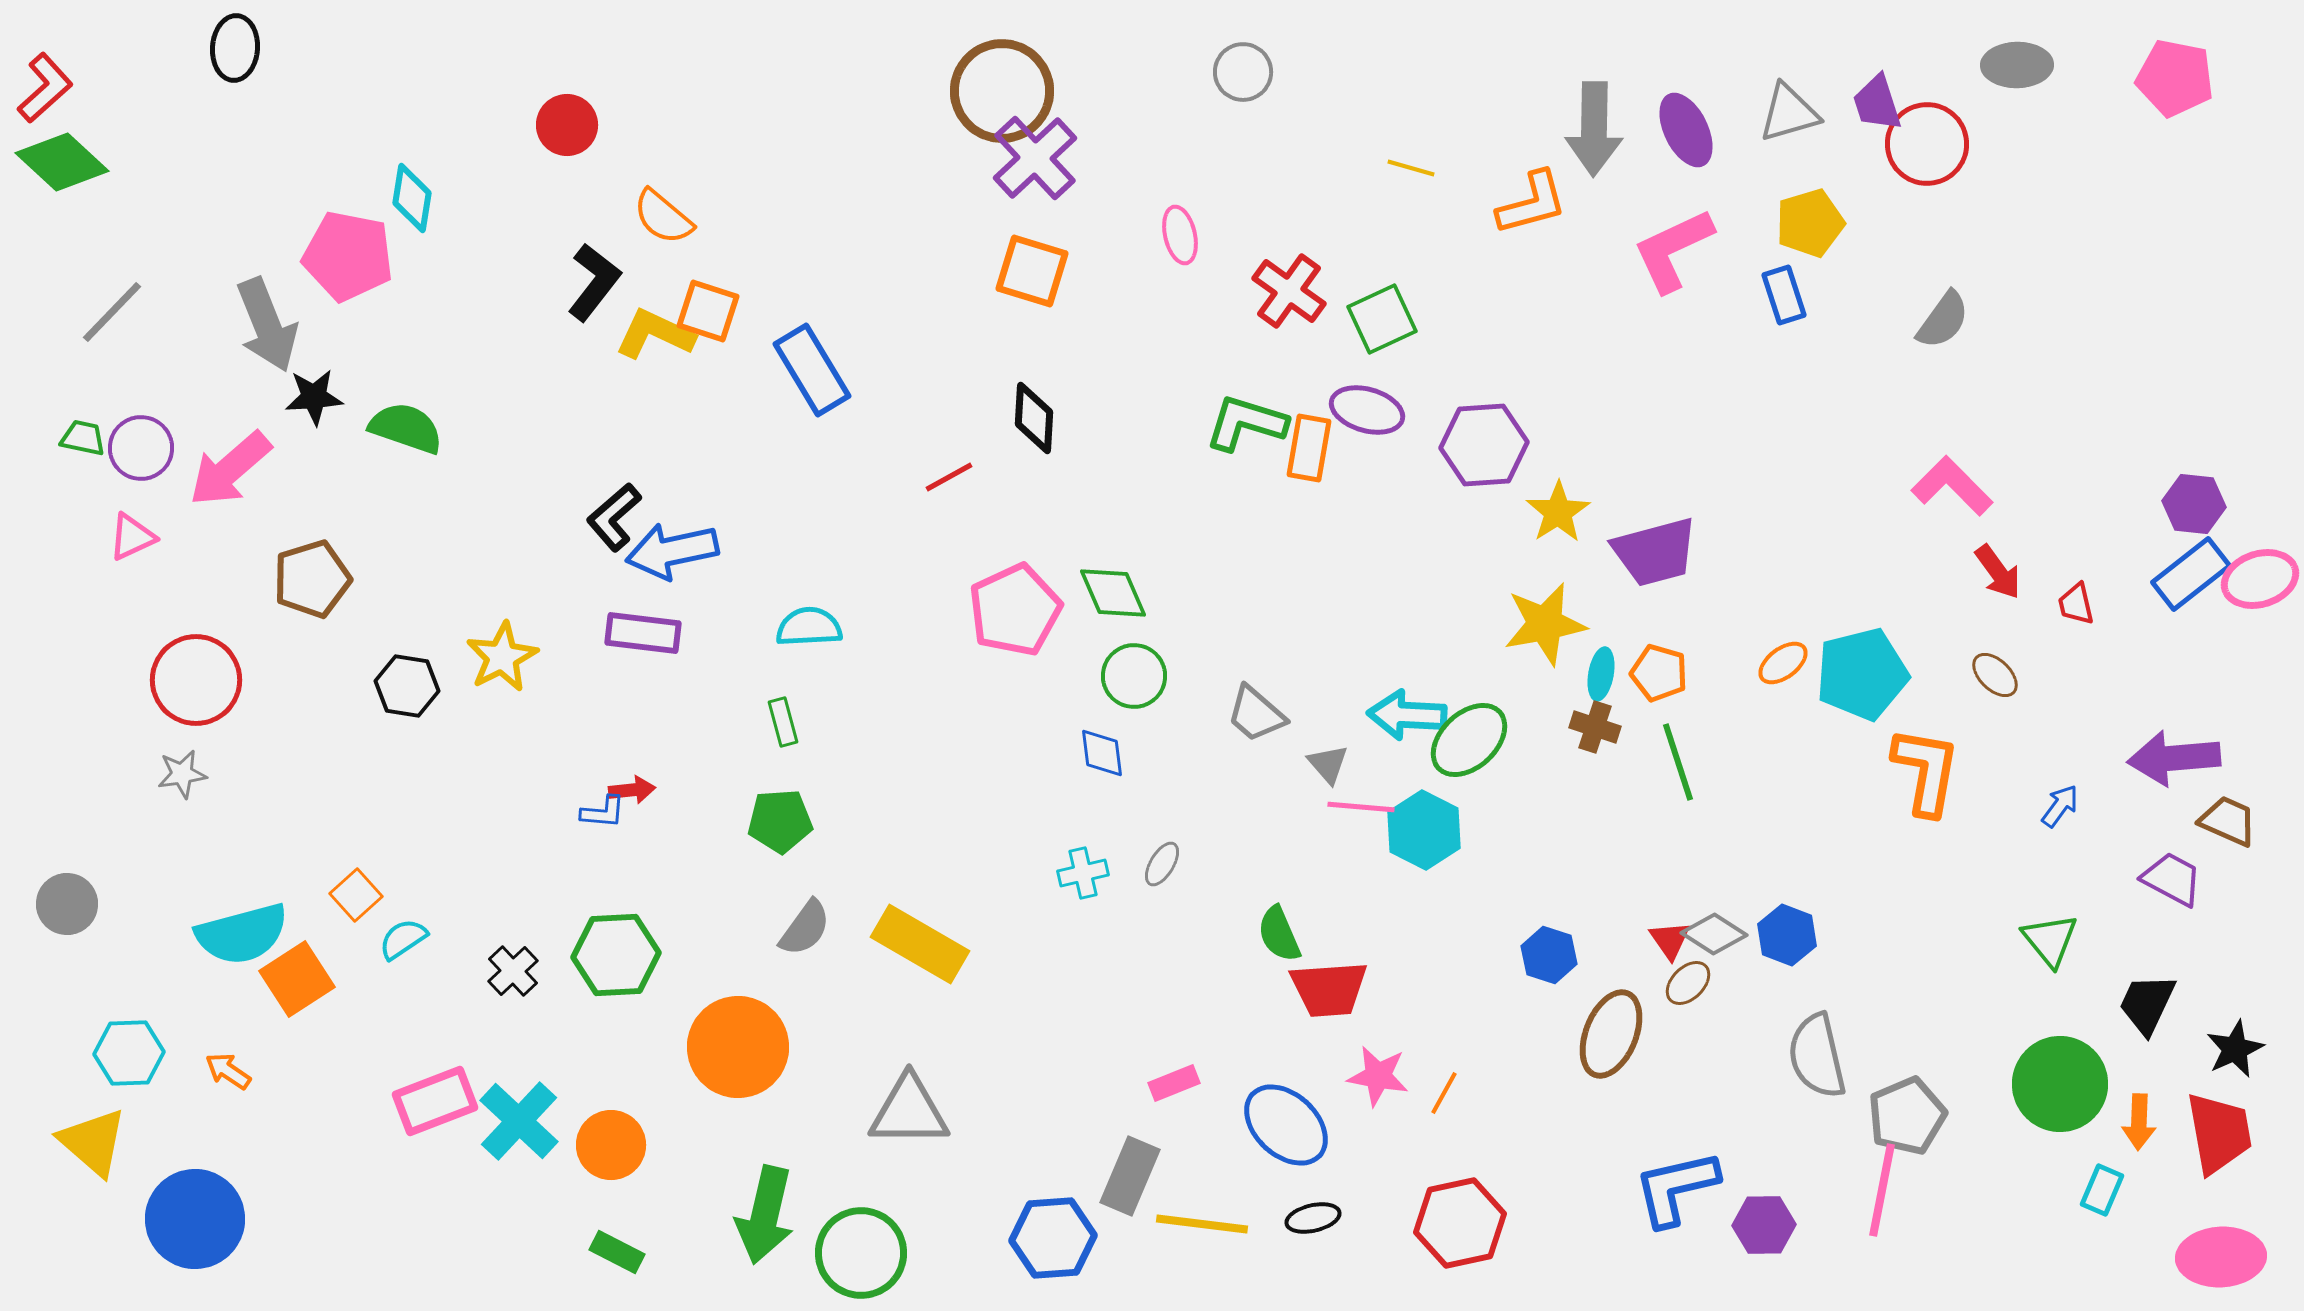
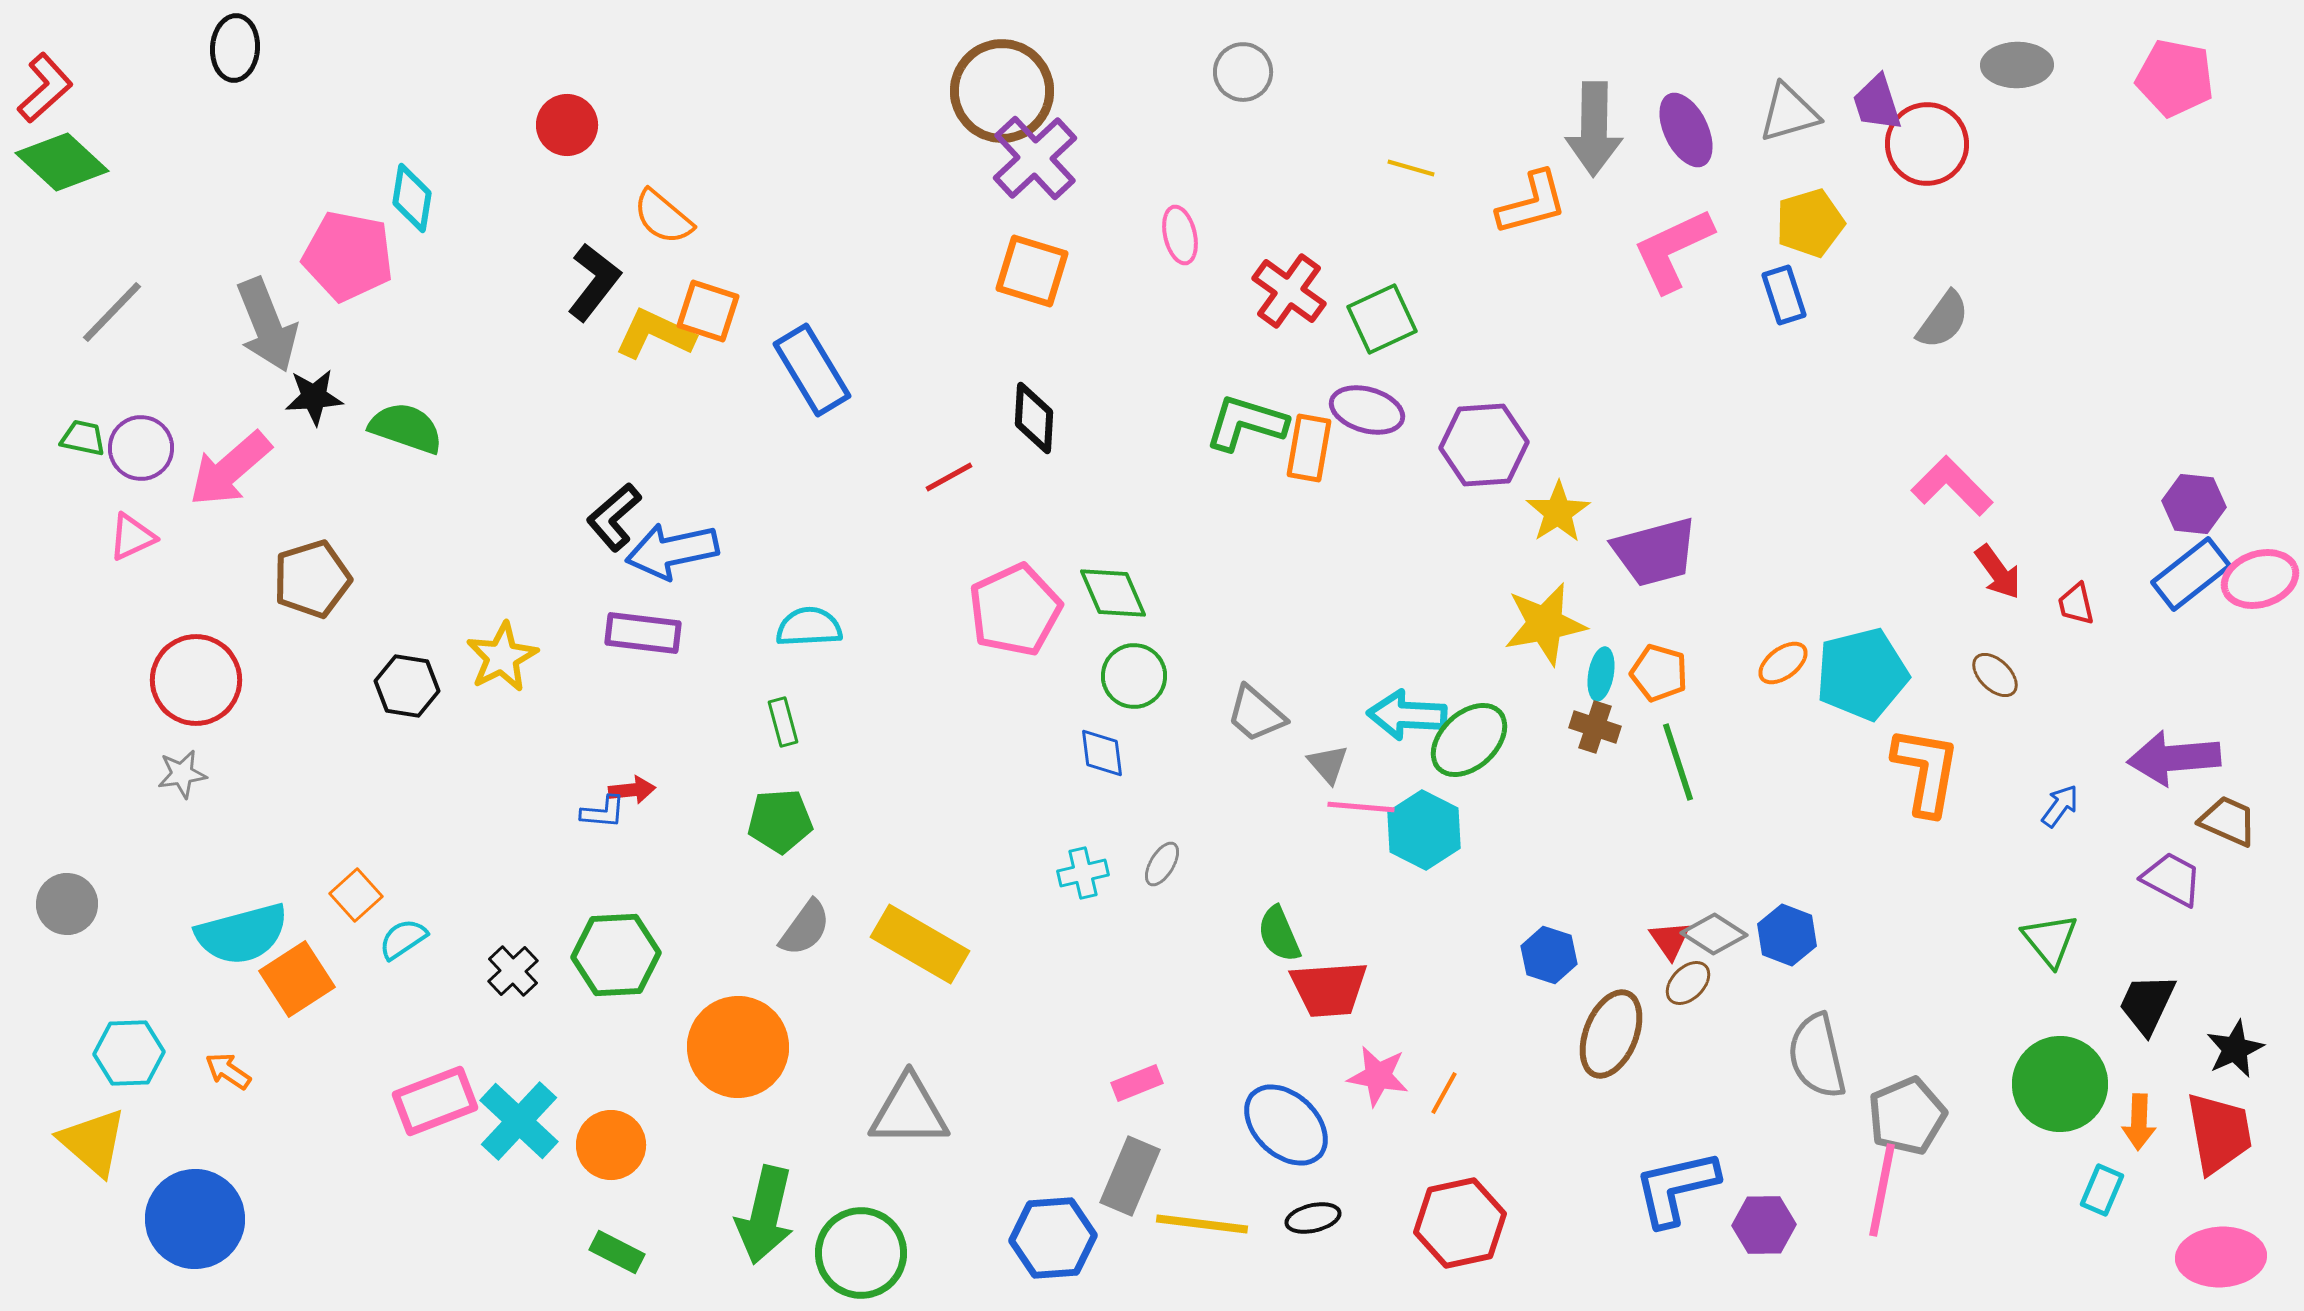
pink rectangle at (1174, 1083): moved 37 px left
